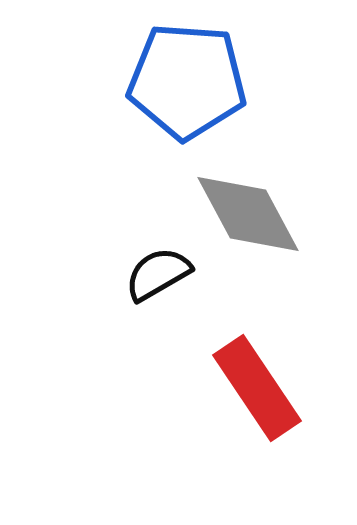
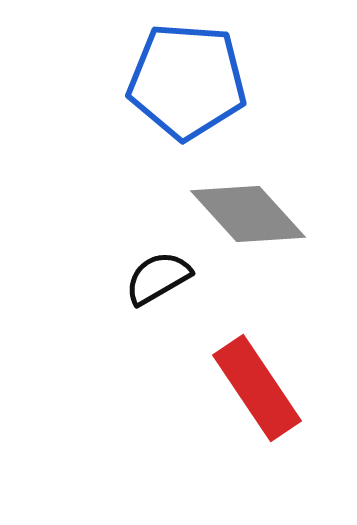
gray diamond: rotated 14 degrees counterclockwise
black semicircle: moved 4 px down
